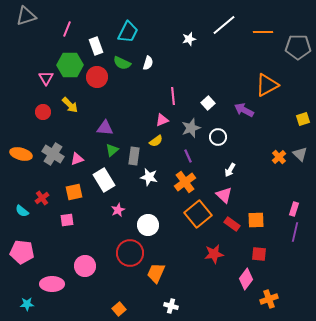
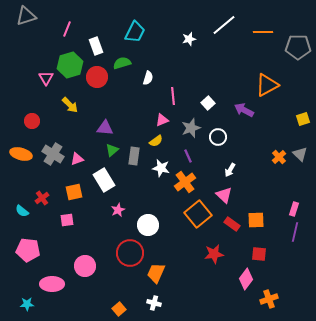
cyan trapezoid at (128, 32): moved 7 px right
green semicircle at (122, 63): rotated 138 degrees clockwise
white semicircle at (148, 63): moved 15 px down
green hexagon at (70, 65): rotated 15 degrees counterclockwise
red circle at (43, 112): moved 11 px left, 9 px down
white star at (149, 177): moved 12 px right, 9 px up
pink pentagon at (22, 252): moved 6 px right, 2 px up
white cross at (171, 306): moved 17 px left, 3 px up
